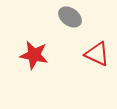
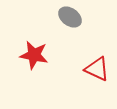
red triangle: moved 15 px down
